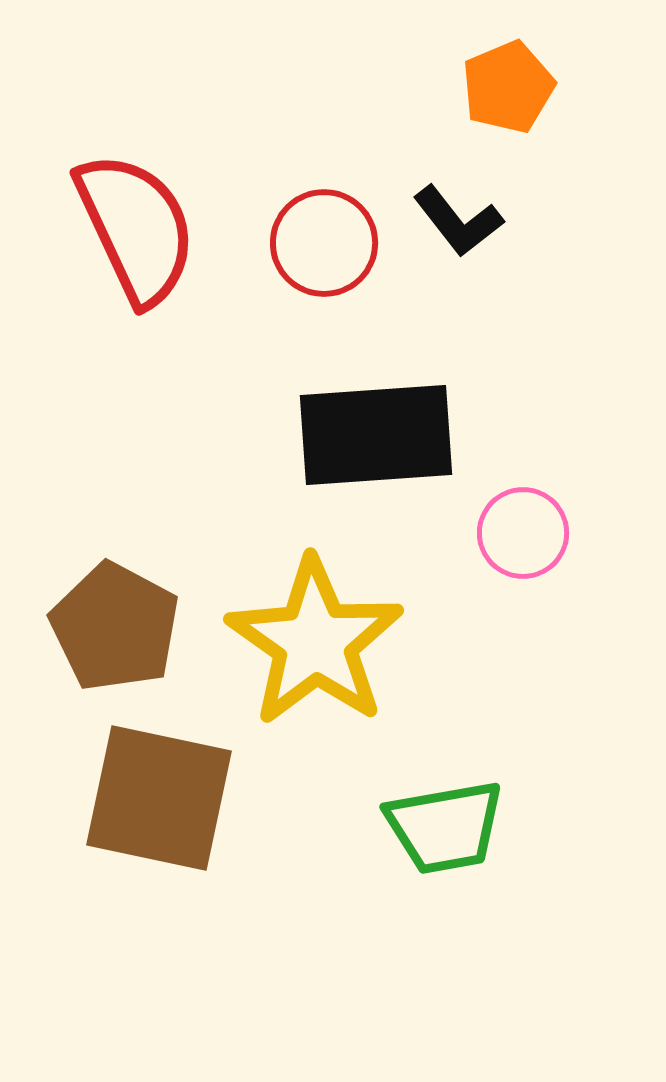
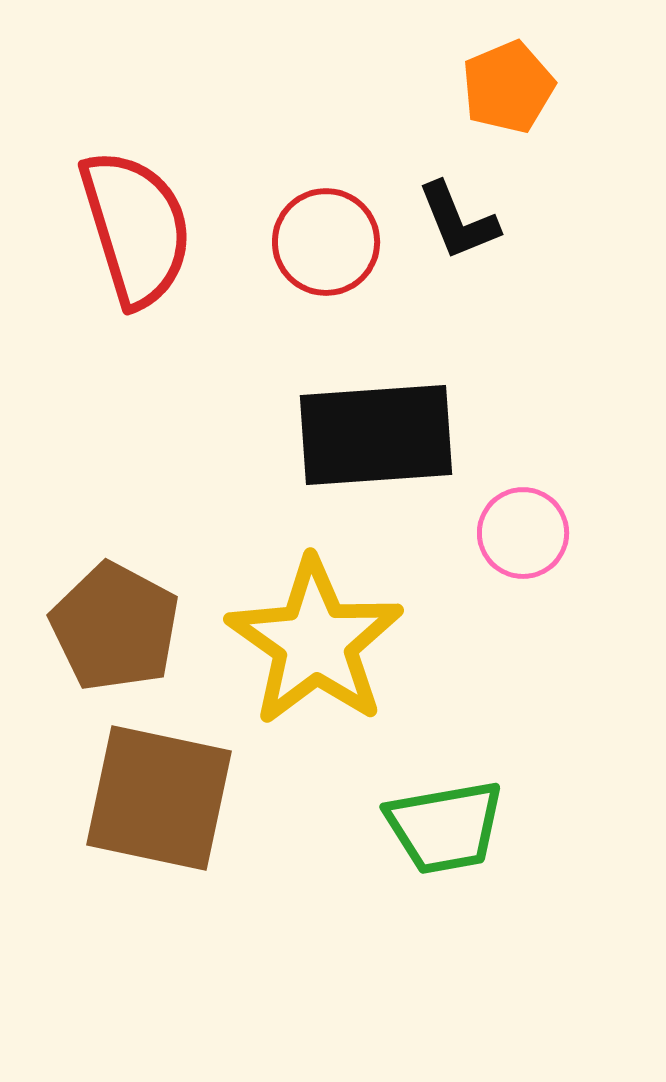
black L-shape: rotated 16 degrees clockwise
red semicircle: rotated 8 degrees clockwise
red circle: moved 2 px right, 1 px up
